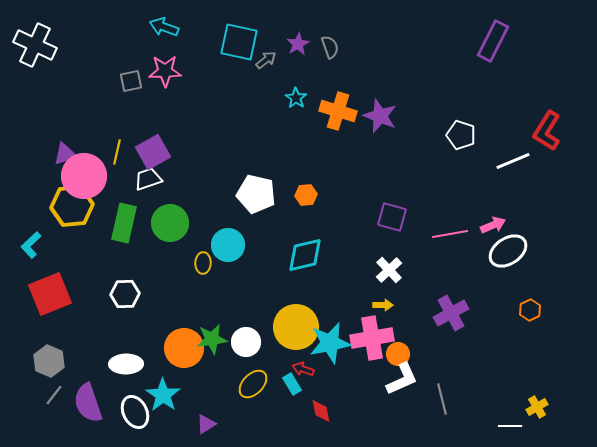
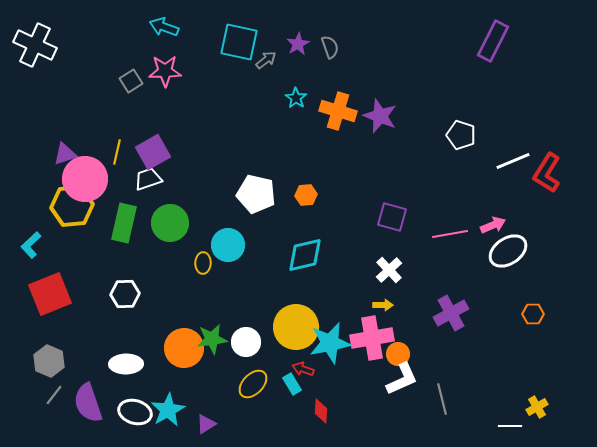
gray square at (131, 81): rotated 20 degrees counterclockwise
red L-shape at (547, 131): moved 42 px down
pink circle at (84, 176): moved 1 px right, 3 px down
orange hexagon at (530, 310): moved 3 px right, 4 px down; rotated 25 degrees clockwise
cyan star at (163, 395): moved 5 px right, 15 px down; rotated 8 degrees clockwise
red diamond at (321, 411): rotated 15 degrees clockwise
white ellipse at (135, 412): rotated 48 degrees counterclockwise
